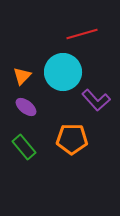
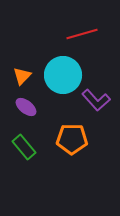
cyan circle: moved 3 px down
